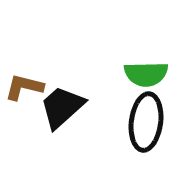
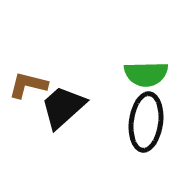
brown L-shape: moved 4 px right, 2 px up
black trapezoid: moved 1 px right
